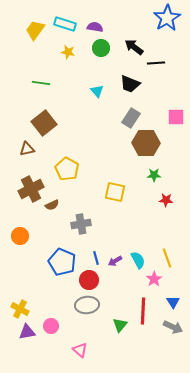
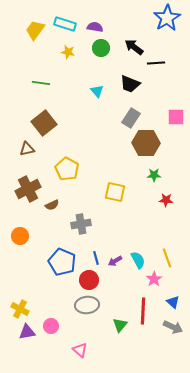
brown cross: moved 3 px left
blue triangle: rotated 16 degrees counterclockwise
